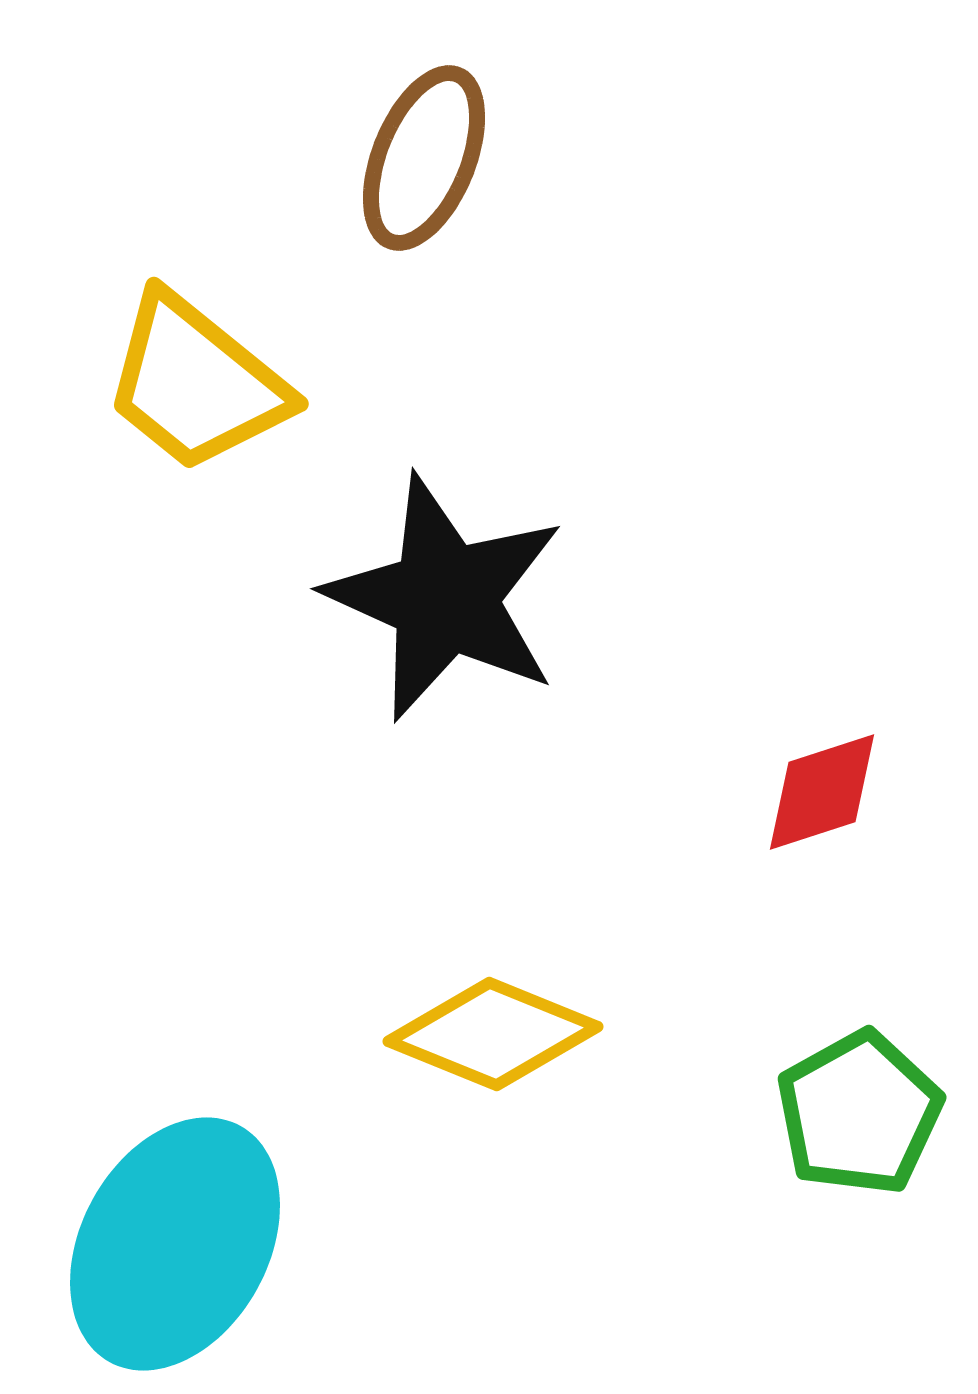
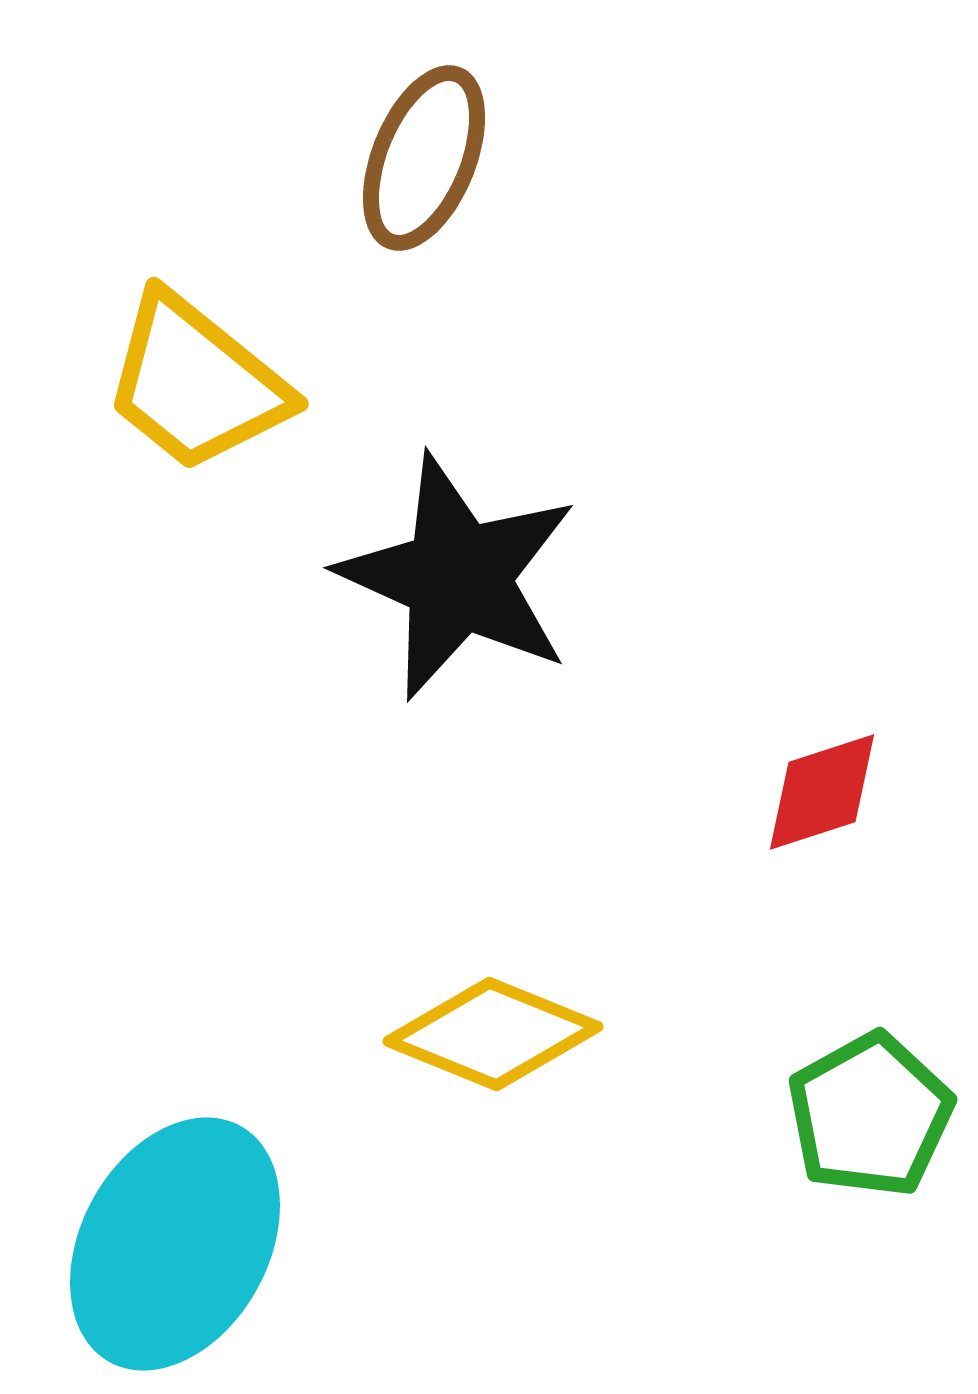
black star: moved 13 px right, 21 px up
green pentagon: moved 11 px right, 2 px down
